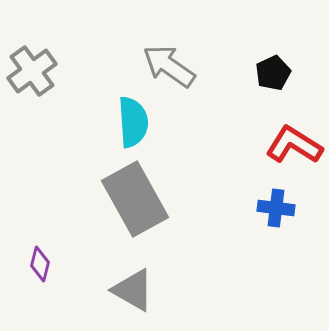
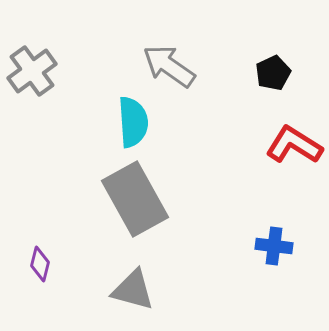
blue cross: moved 2 px left, 38 px down
gray triangle: rotated 15 degrees counterclockwise
